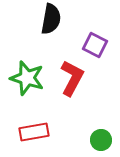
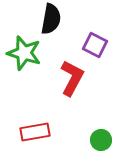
green star: moved 3 px left, 25 px up
red rectangle: moved 1 px right
